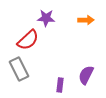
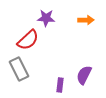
purple semicircle: moved 2 px left
